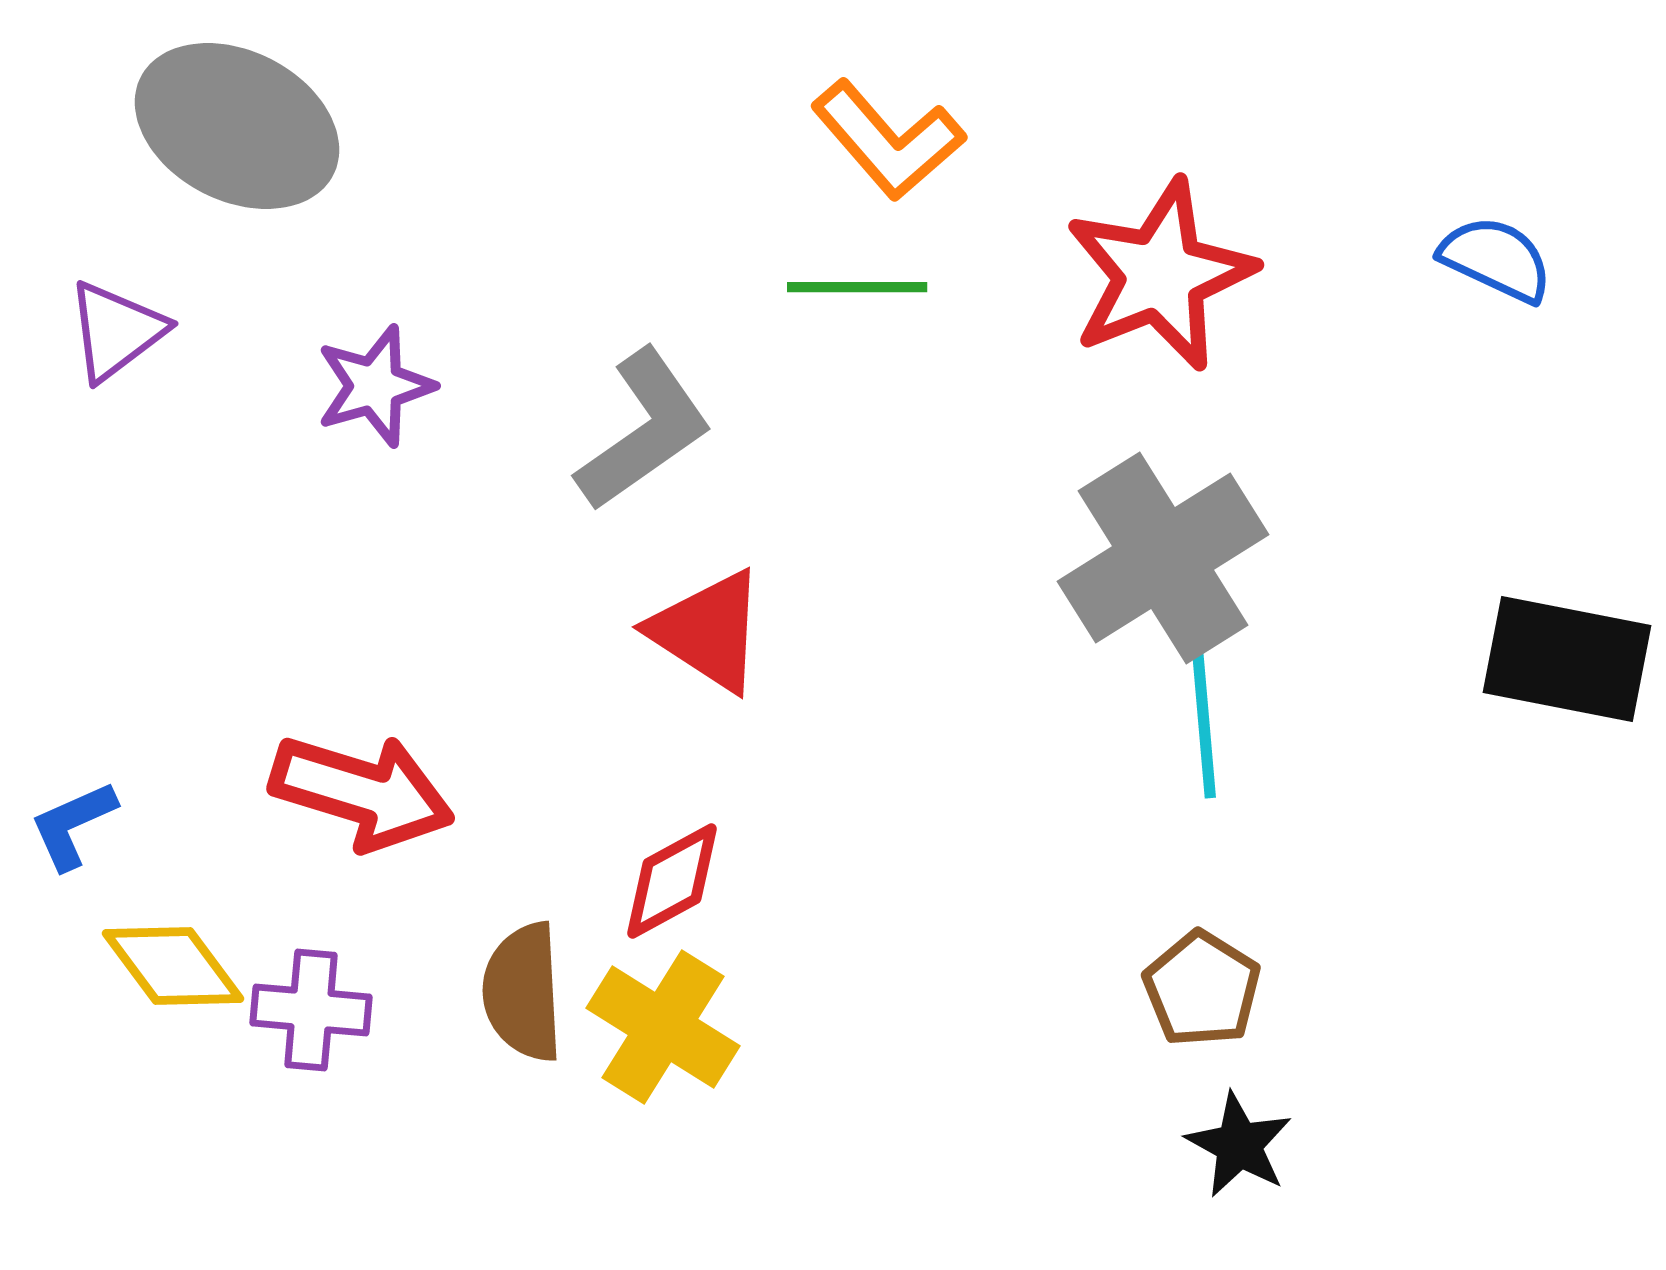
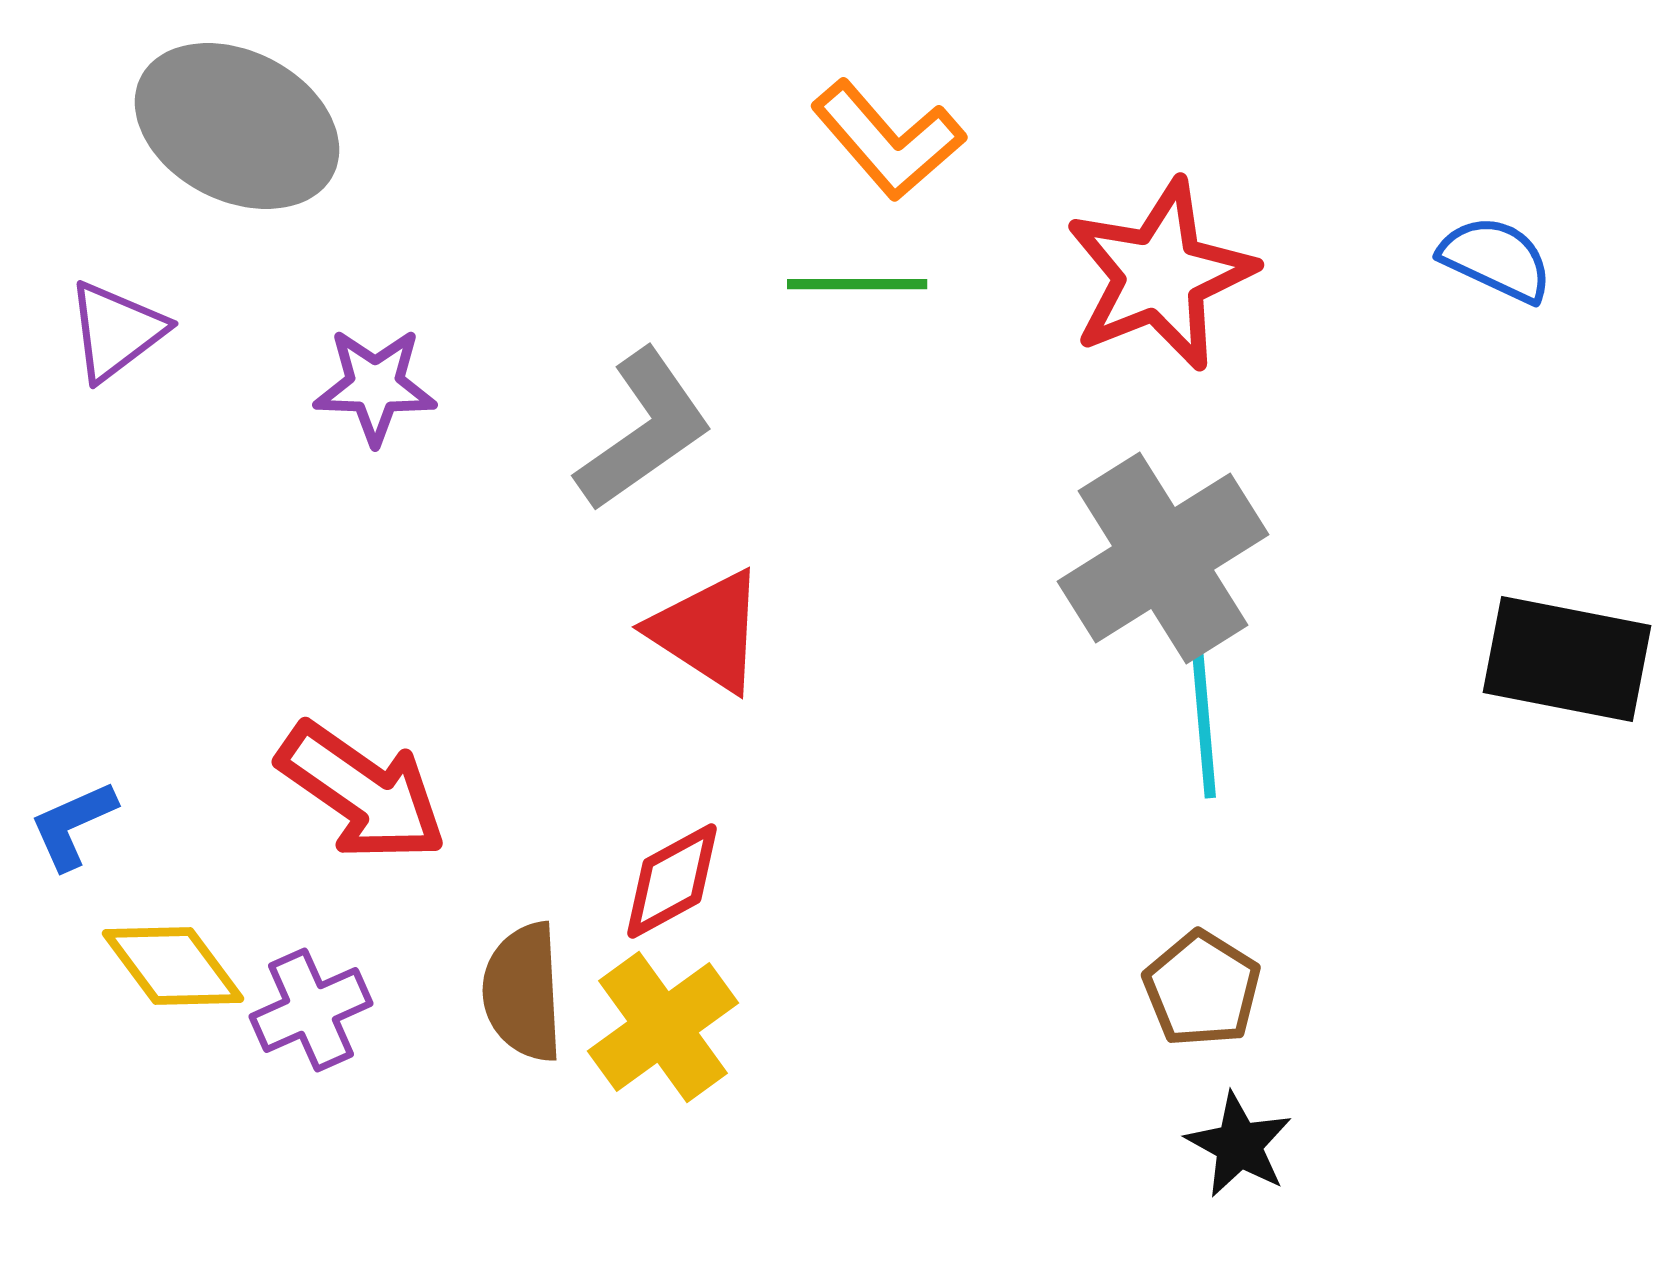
green line: moved 3 px up
purple star: rotated 18 degrees clockwise
red arrow: rotated 18 degrees clockwise
purple cross: rotated 29 degrees counterclockwise
yellow cross: rotated 22 degrees clockwise
